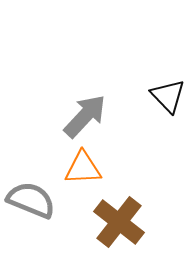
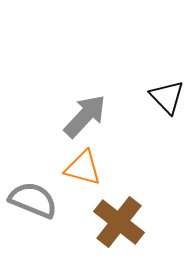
black triangle: moved 1 px left, 1 px down
orange triangle: rotated 18 degrees clockwise
gray semicircle: moved 2 px right
